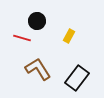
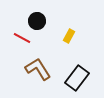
red line: rotated 12 degrees clockwise
